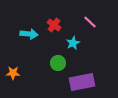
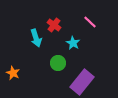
cyan arrow: moved 7 px right, 4 px down; rotated 66 degrees clockwise
cyan star: rotated 16 degrees counterclockwise
orange star: rotated 24 degrees clockwise
purple rectangle: rotated 40 degrees counterclockwise
